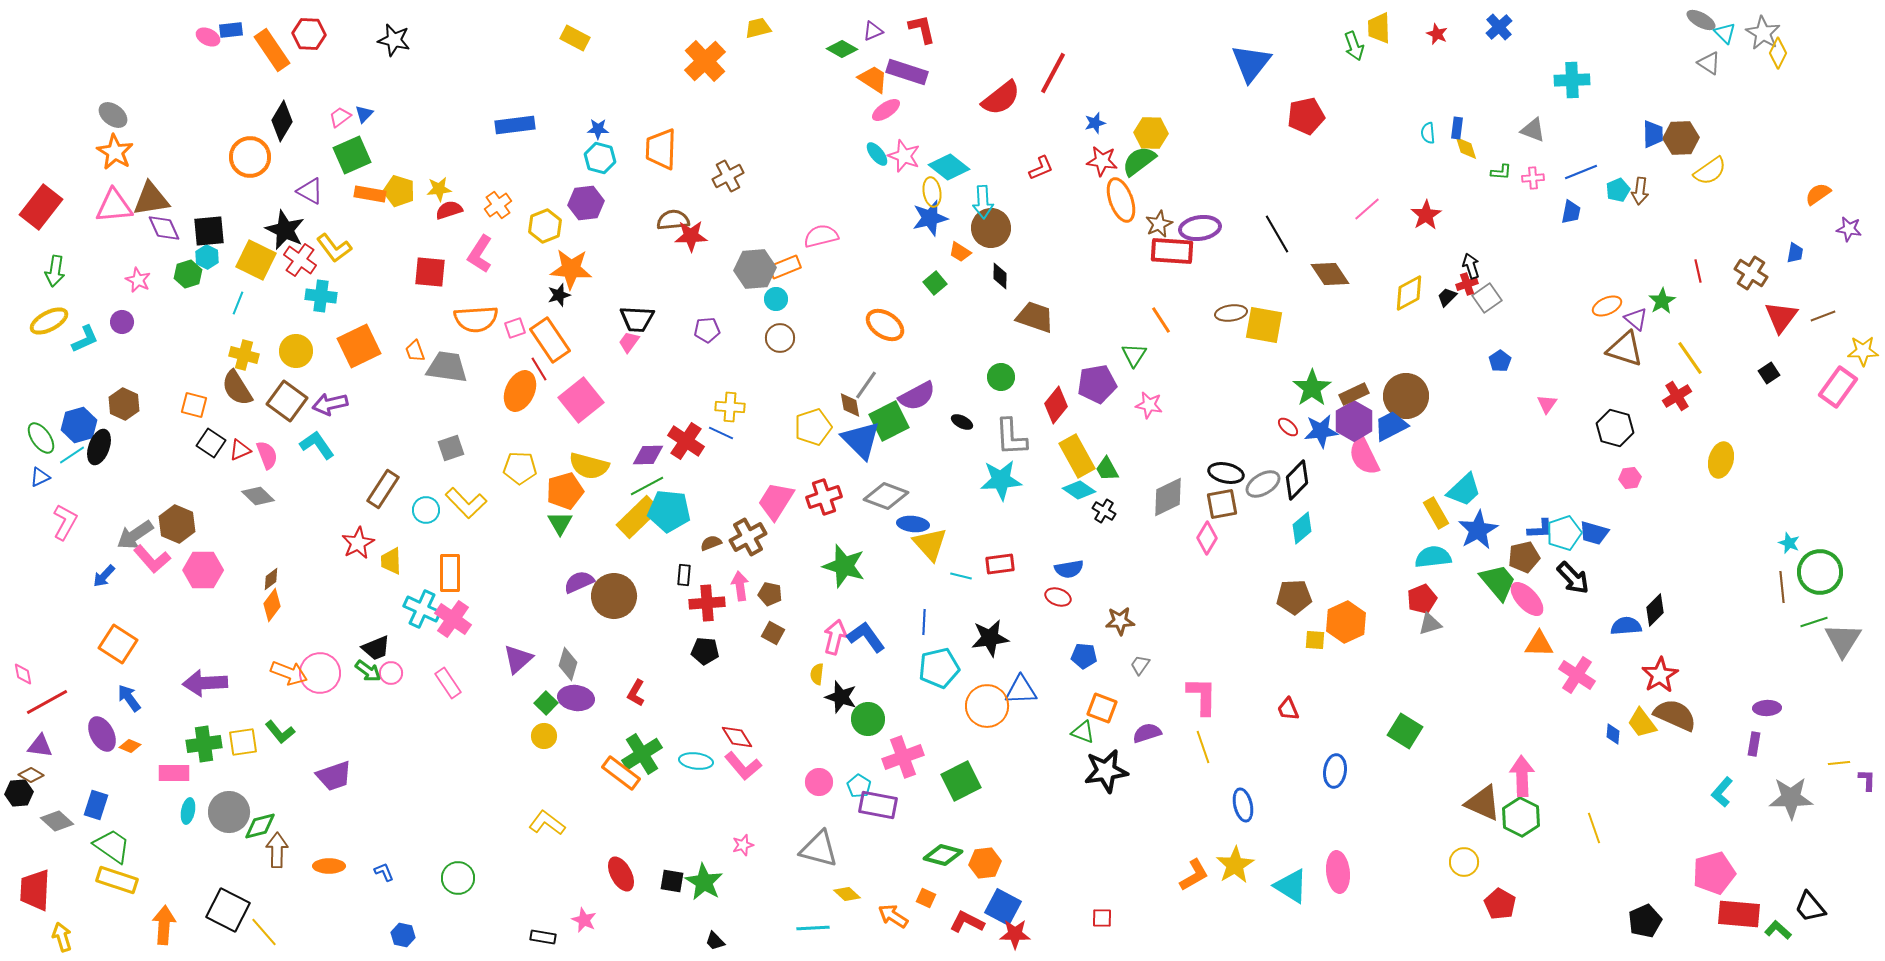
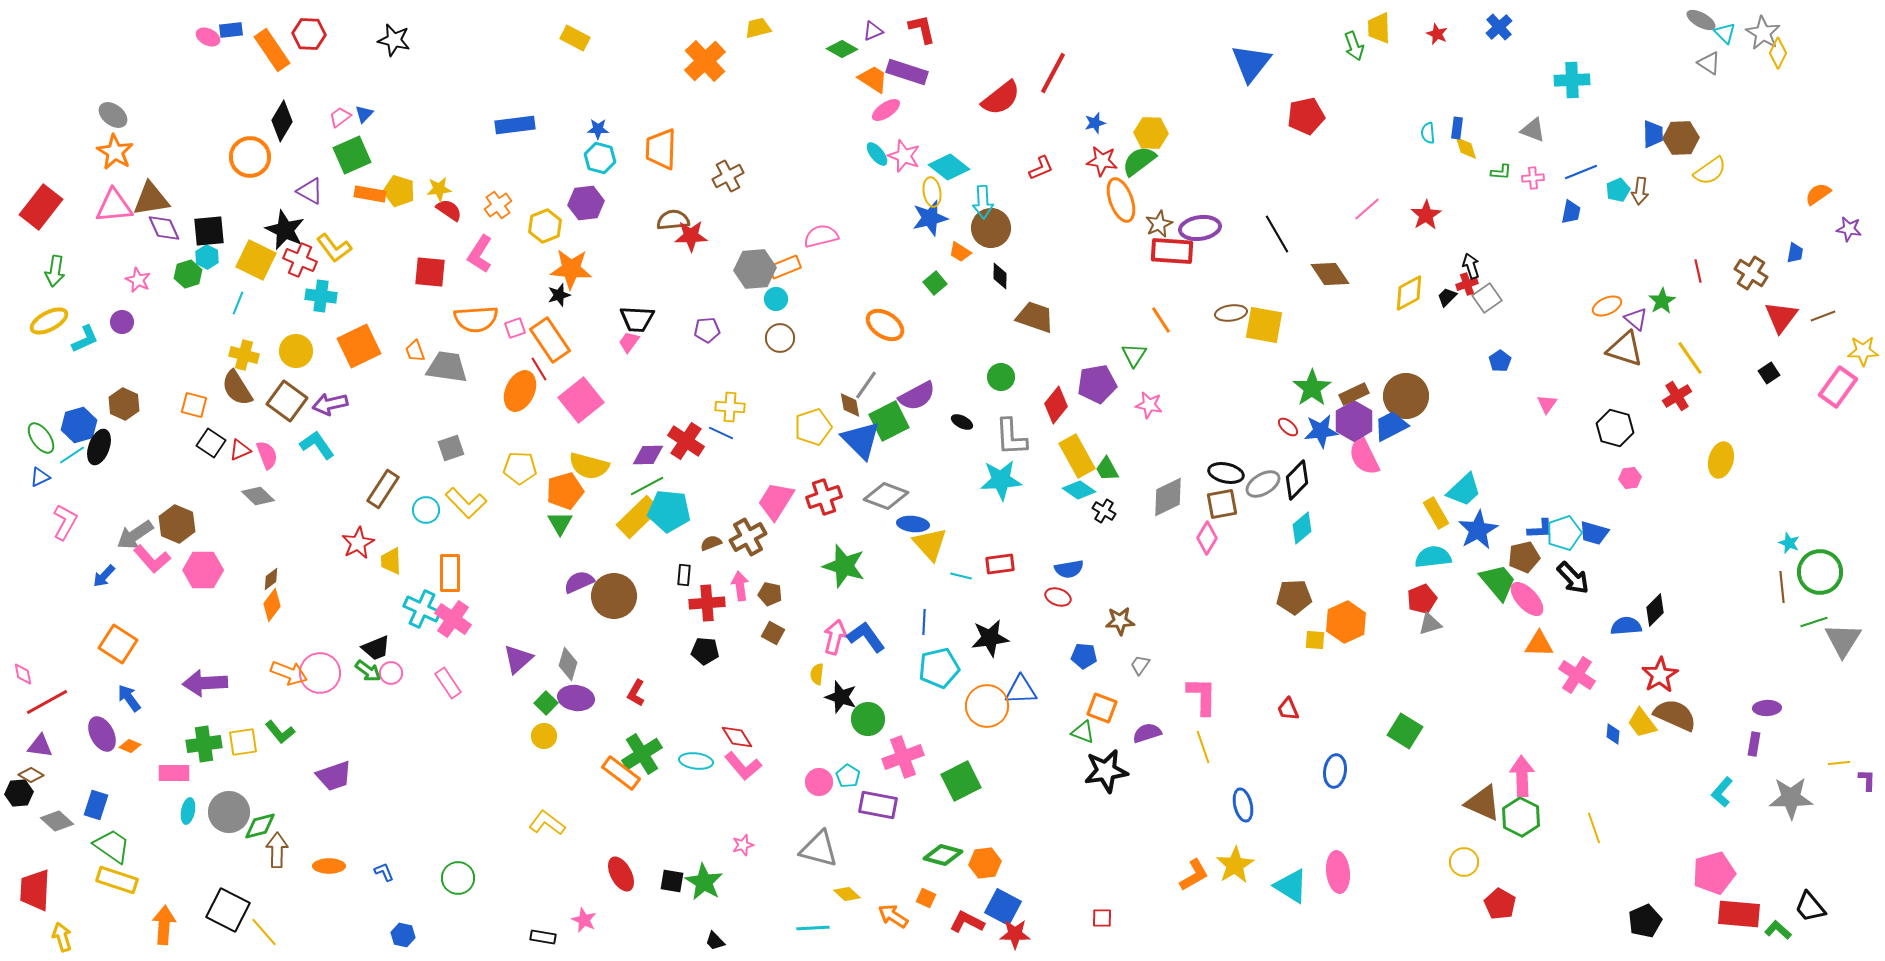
red semicircle at (449, 210): rotated 52 degrees clockwise
red cross at (300, 260): rotated 12 degrees counterclockwise
cyan pentagon at (859, 786): moved 11 px left, 10 px up
